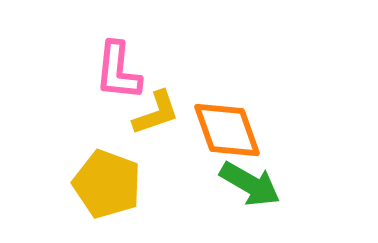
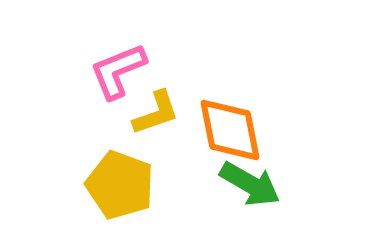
pink L-shape: rotated 62 degrees clockwise
orange diamond: moved 3 px right; rotated 8 degrees clockwise
yellow pentagon: moved 13 px right, 1 px down
